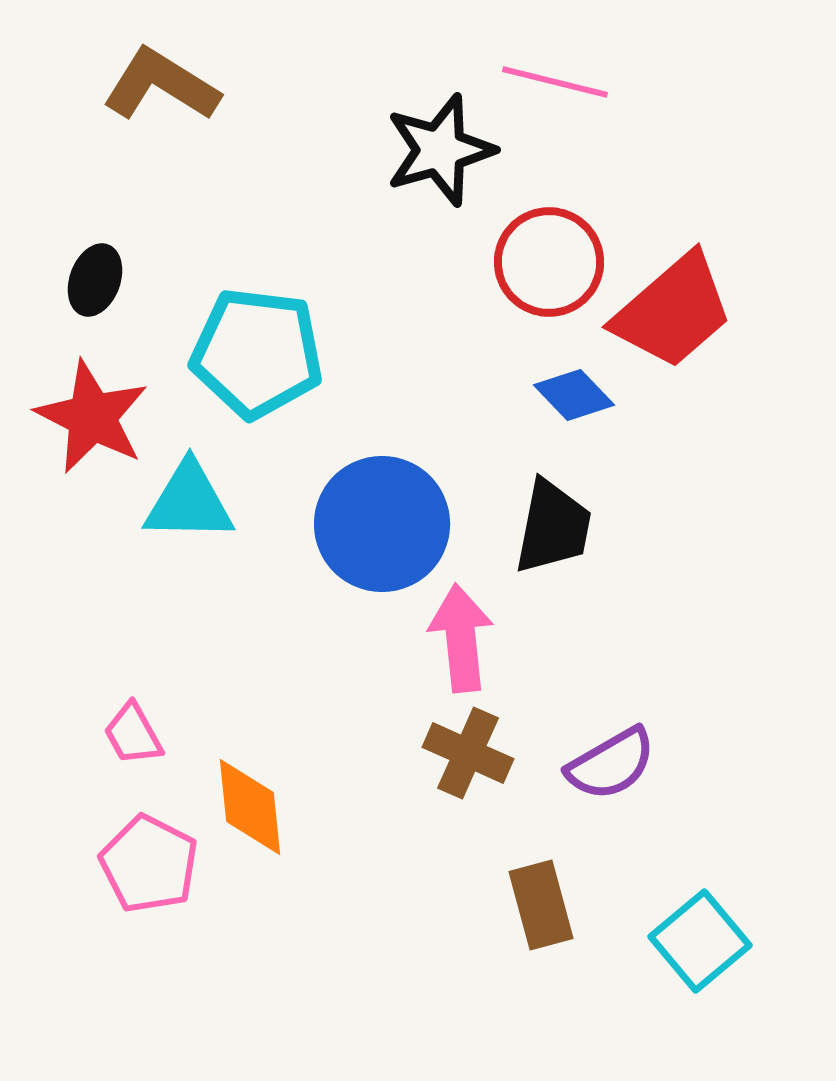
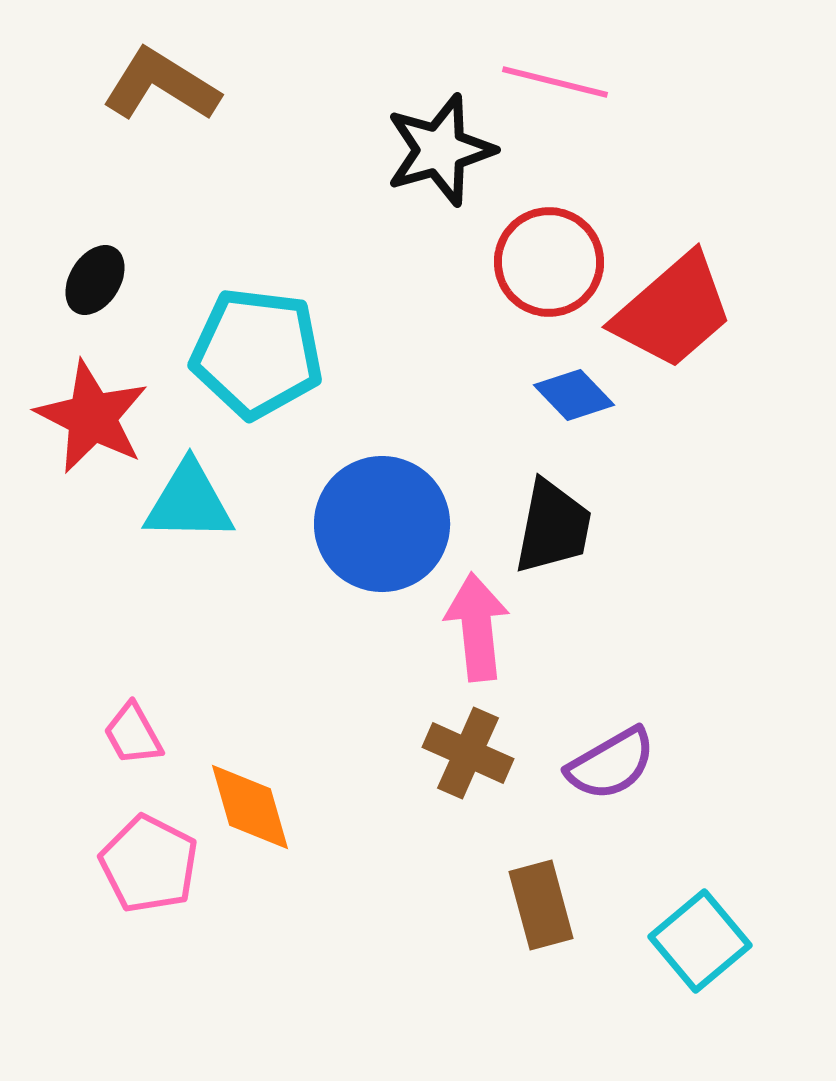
black ellipse: rotated 12 degrees clockwise
pink arrow: moved 16 px right, 11 px up
orange diamond: rotated 10 degrees counterclockwise
